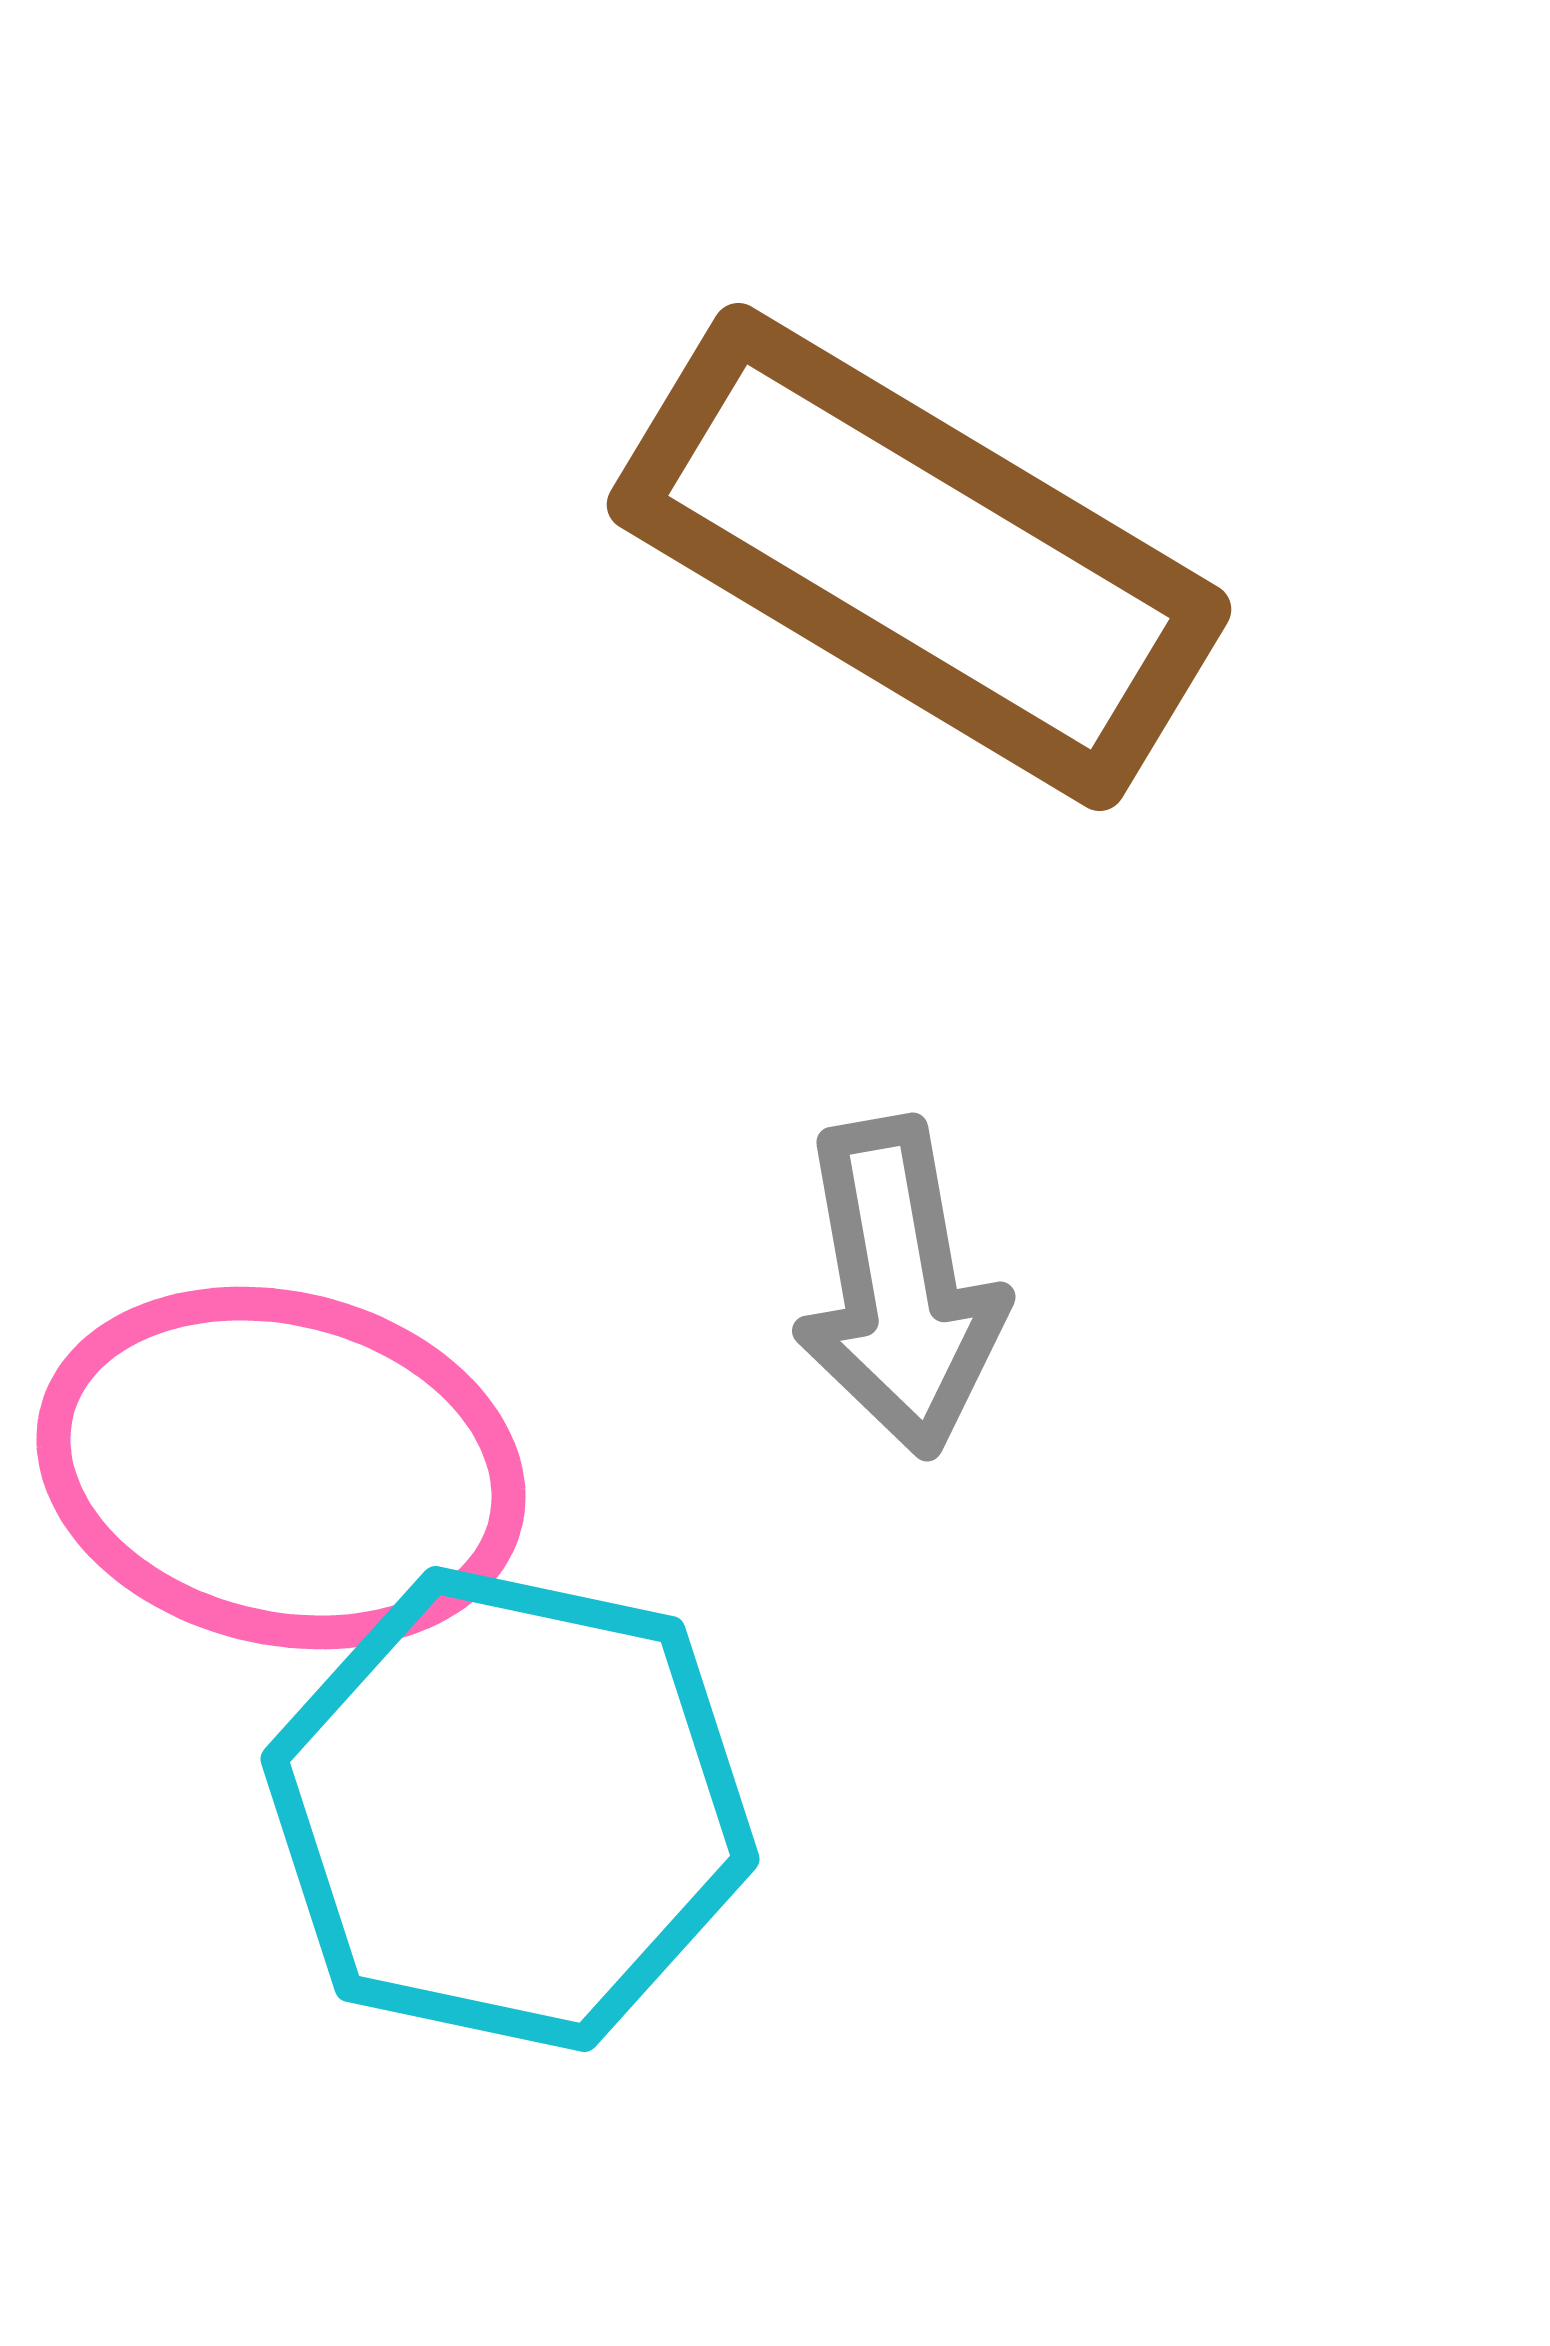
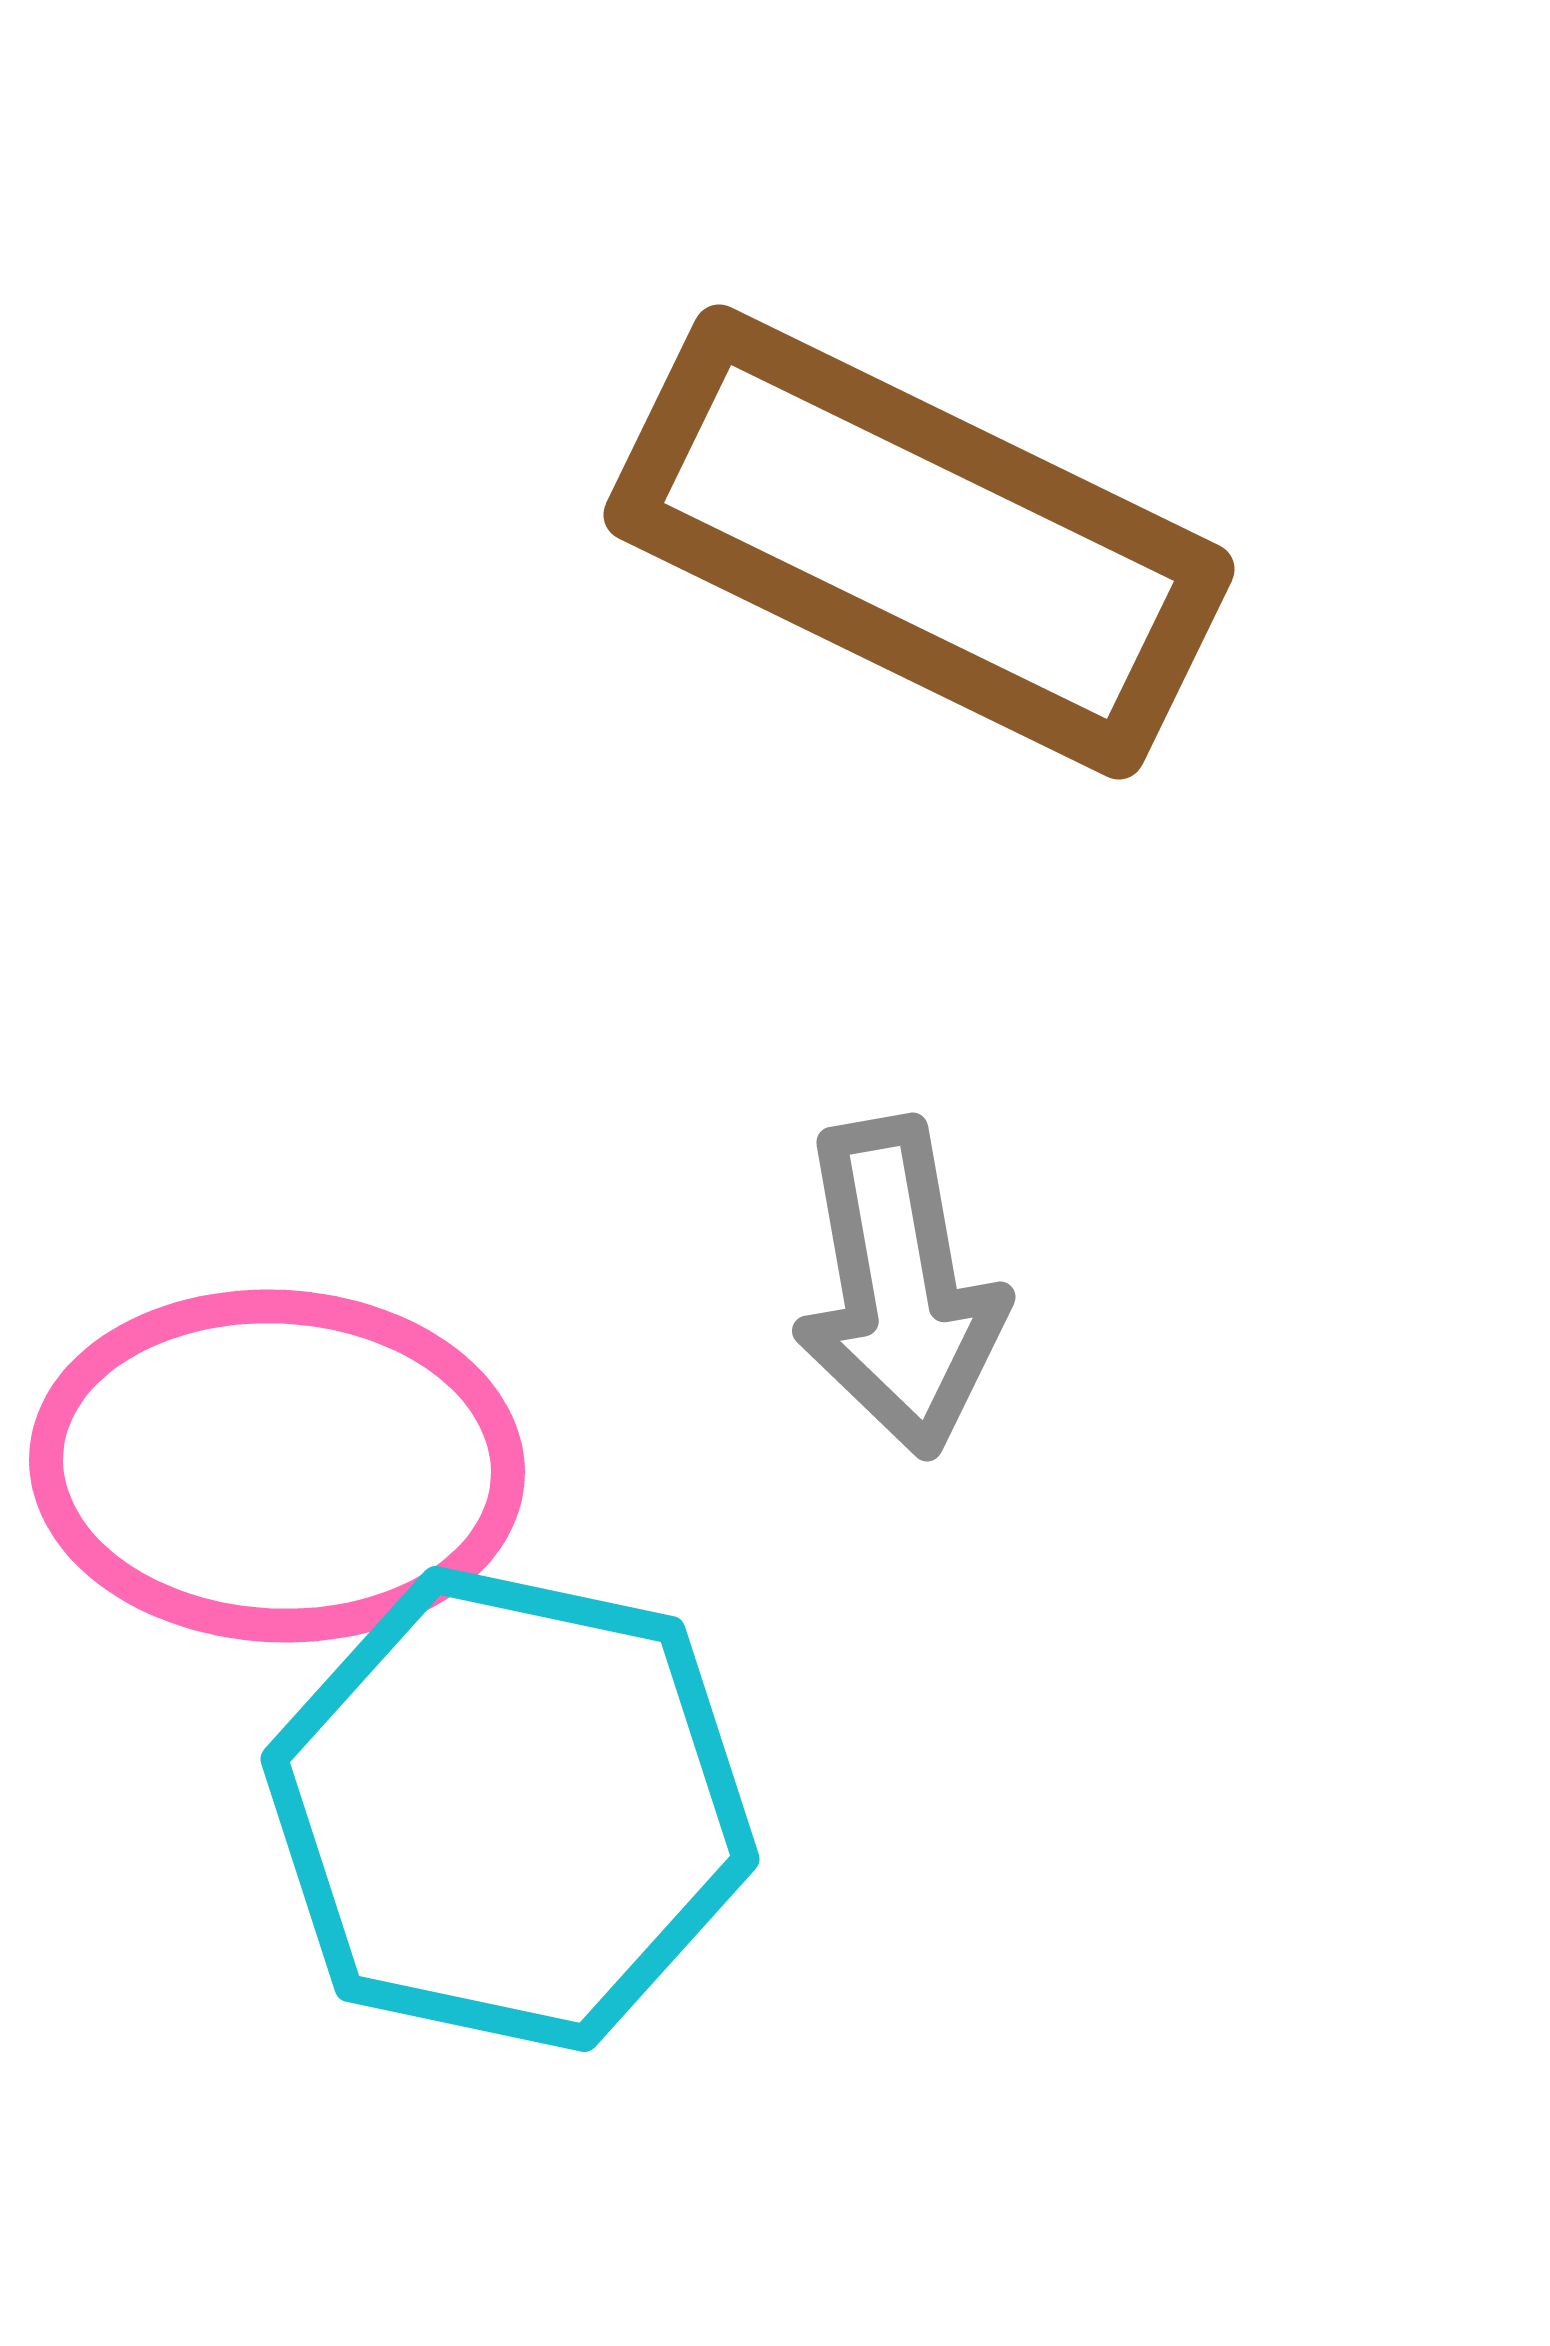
brown rectangle: moved 15 px up; rotated 5 degrees counterclockwise
pink ellipse: moved 4 px left, 2 px up; rotated 11 degrees counterclockwise
